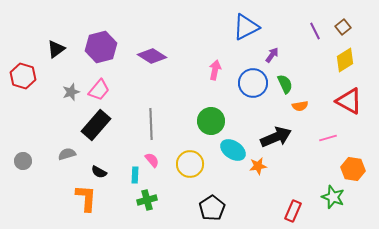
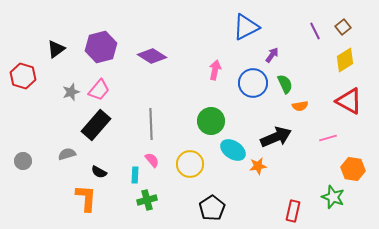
red rectangle: rotated 10 degrees counterclockwise
